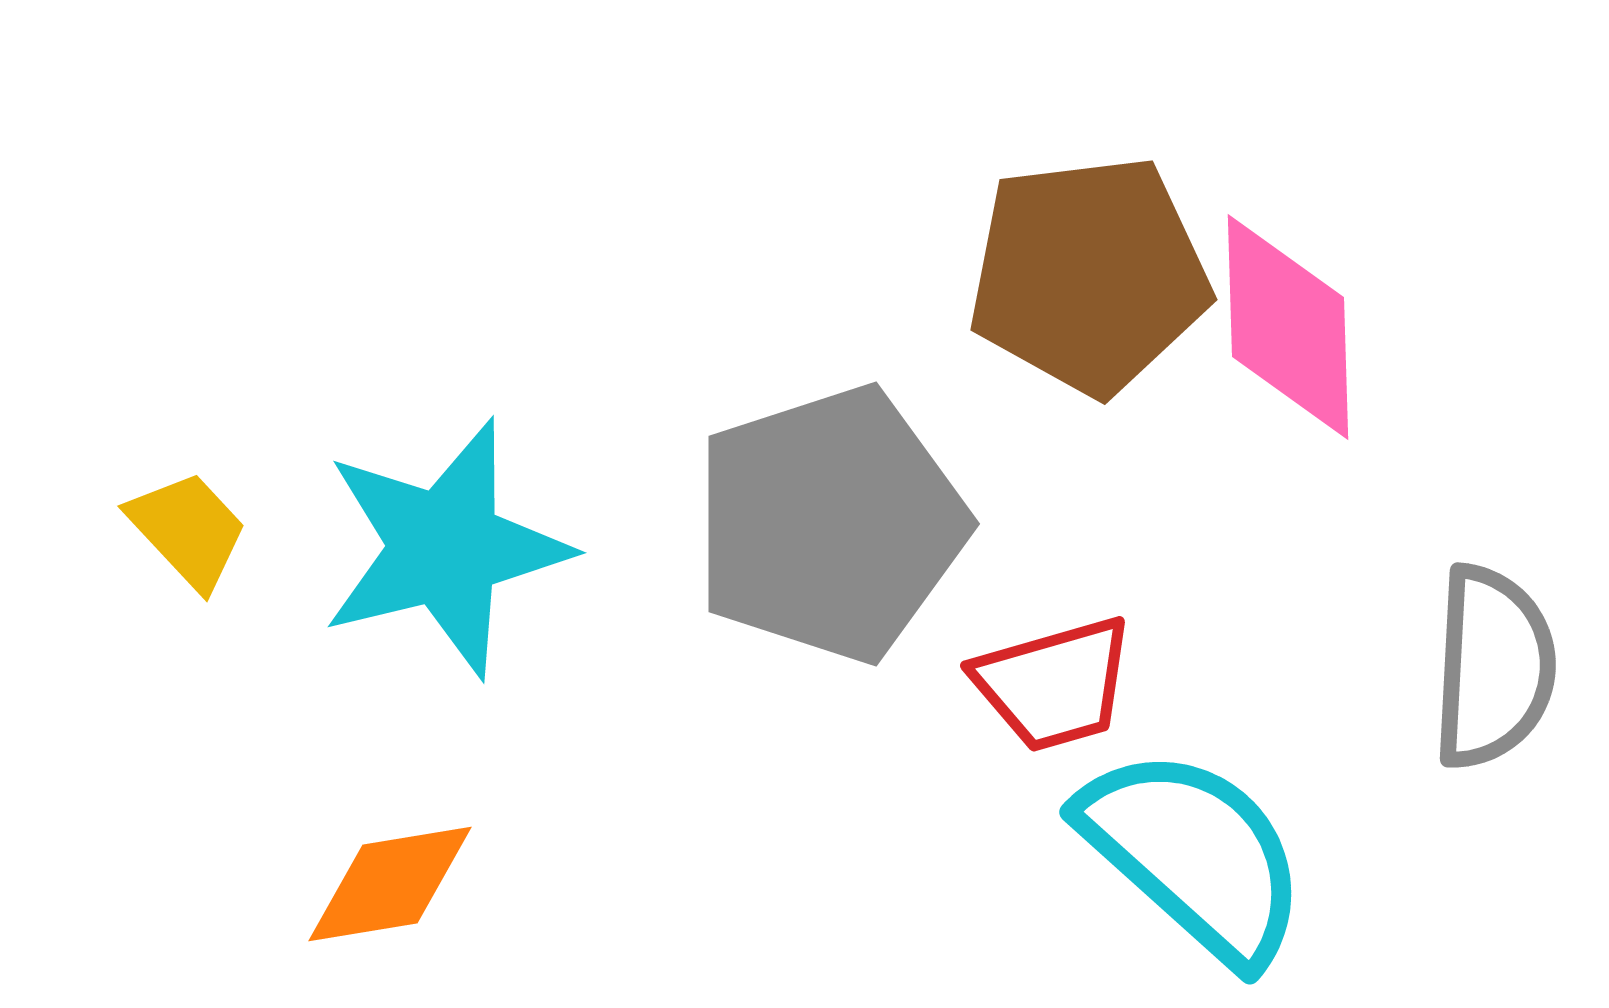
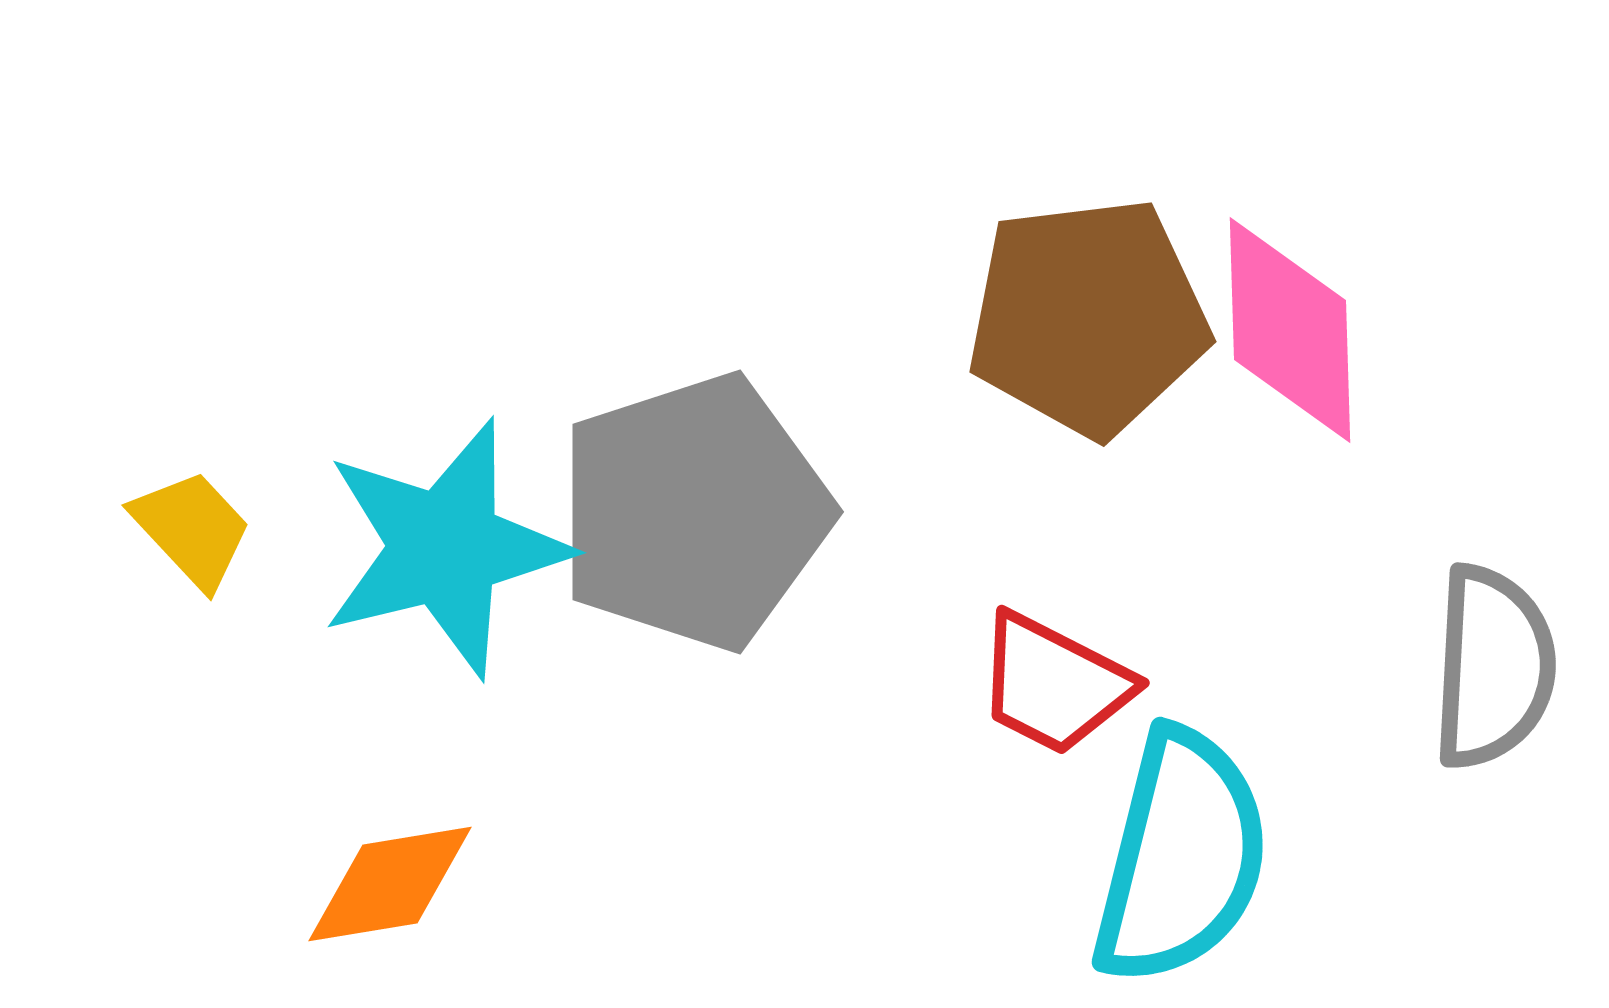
brown pentagon: moved 1 px left, 42 px down
pink diamond: moved 2 px right, 3 px down
gray pentagon: moved 136 px left, 12 px up
yellow trapezoid: moved 4 px right, 1 px up
red trapezoid: rotated 43 degrees clockwise
cyan semicircle: moved 13 px left, 2 px down; rotated 62 degrees clockwise
